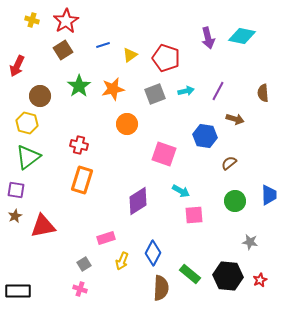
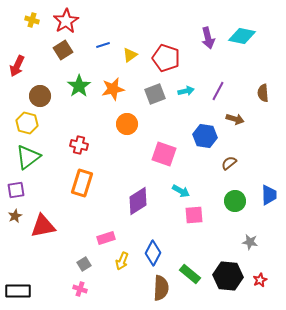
orange rectangle at (82, 180): moved 3 px down
purple square at (16, 190): rotated 18 degrees counterclockwise
